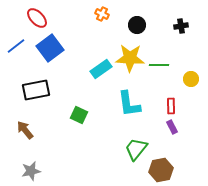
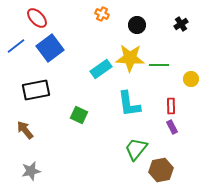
black cross: moved 2 px up; rotated 24 degrees counterclockwise
